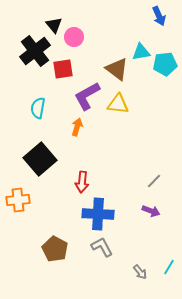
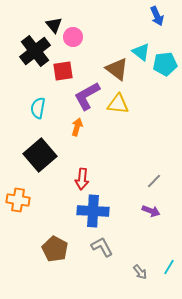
blue arrow: moved 2 px left
pink circle: moved 1 px left
cyan triangle: rotated 48 degrees clockwise
red square: moved 2 px down
black square: moved 4 px up
red arrow: moved 3 px up
orange cross: rotated 15 degrees clockwise
blue cross: moved 5 px left, 3 px up
